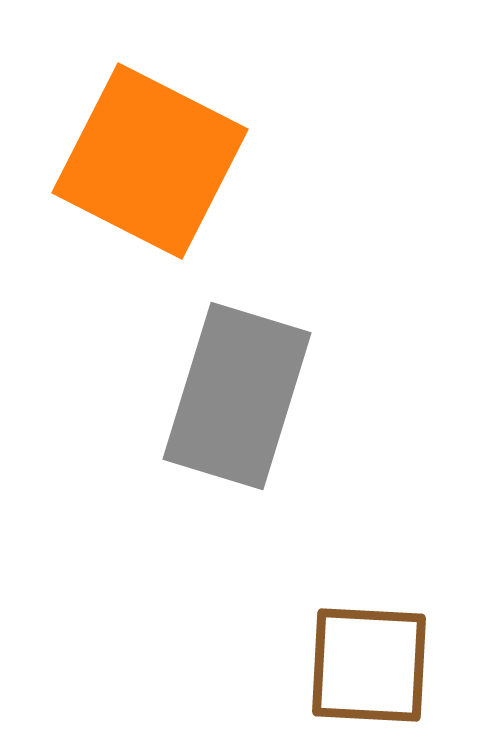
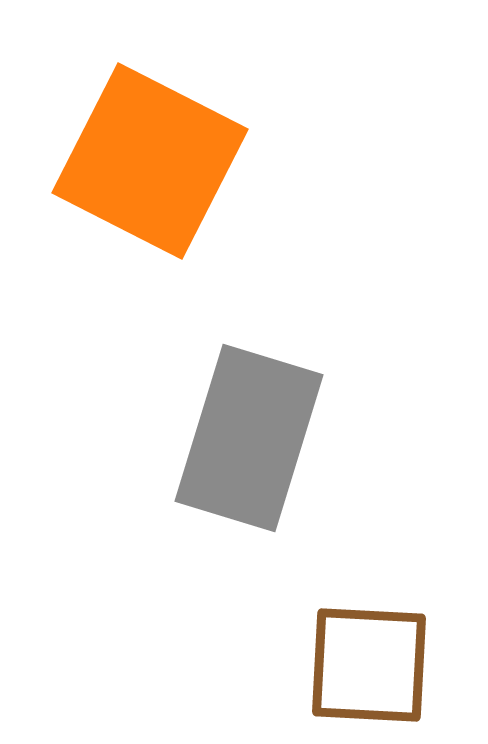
gray rectangle: moved 12 px right, 42 px down
